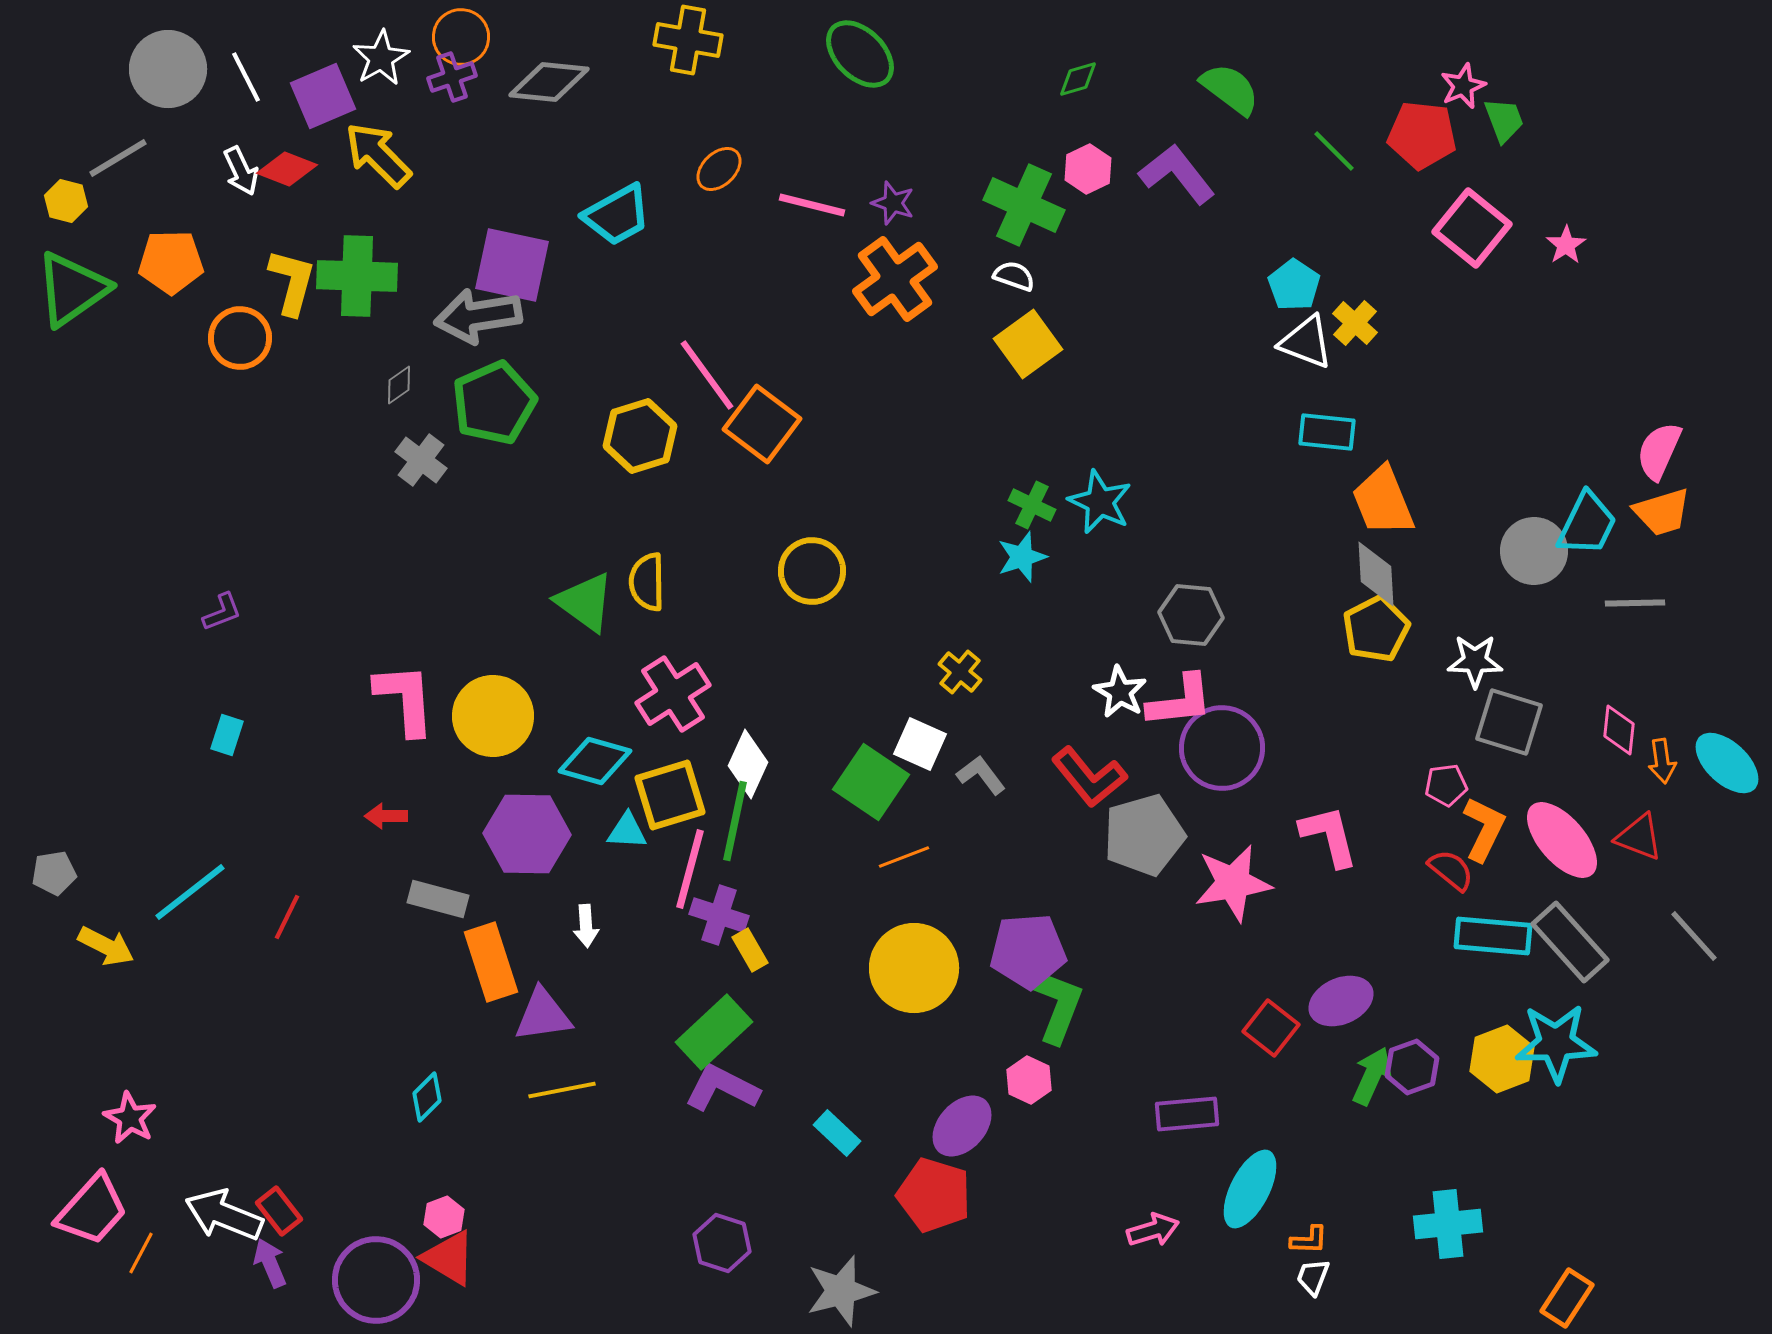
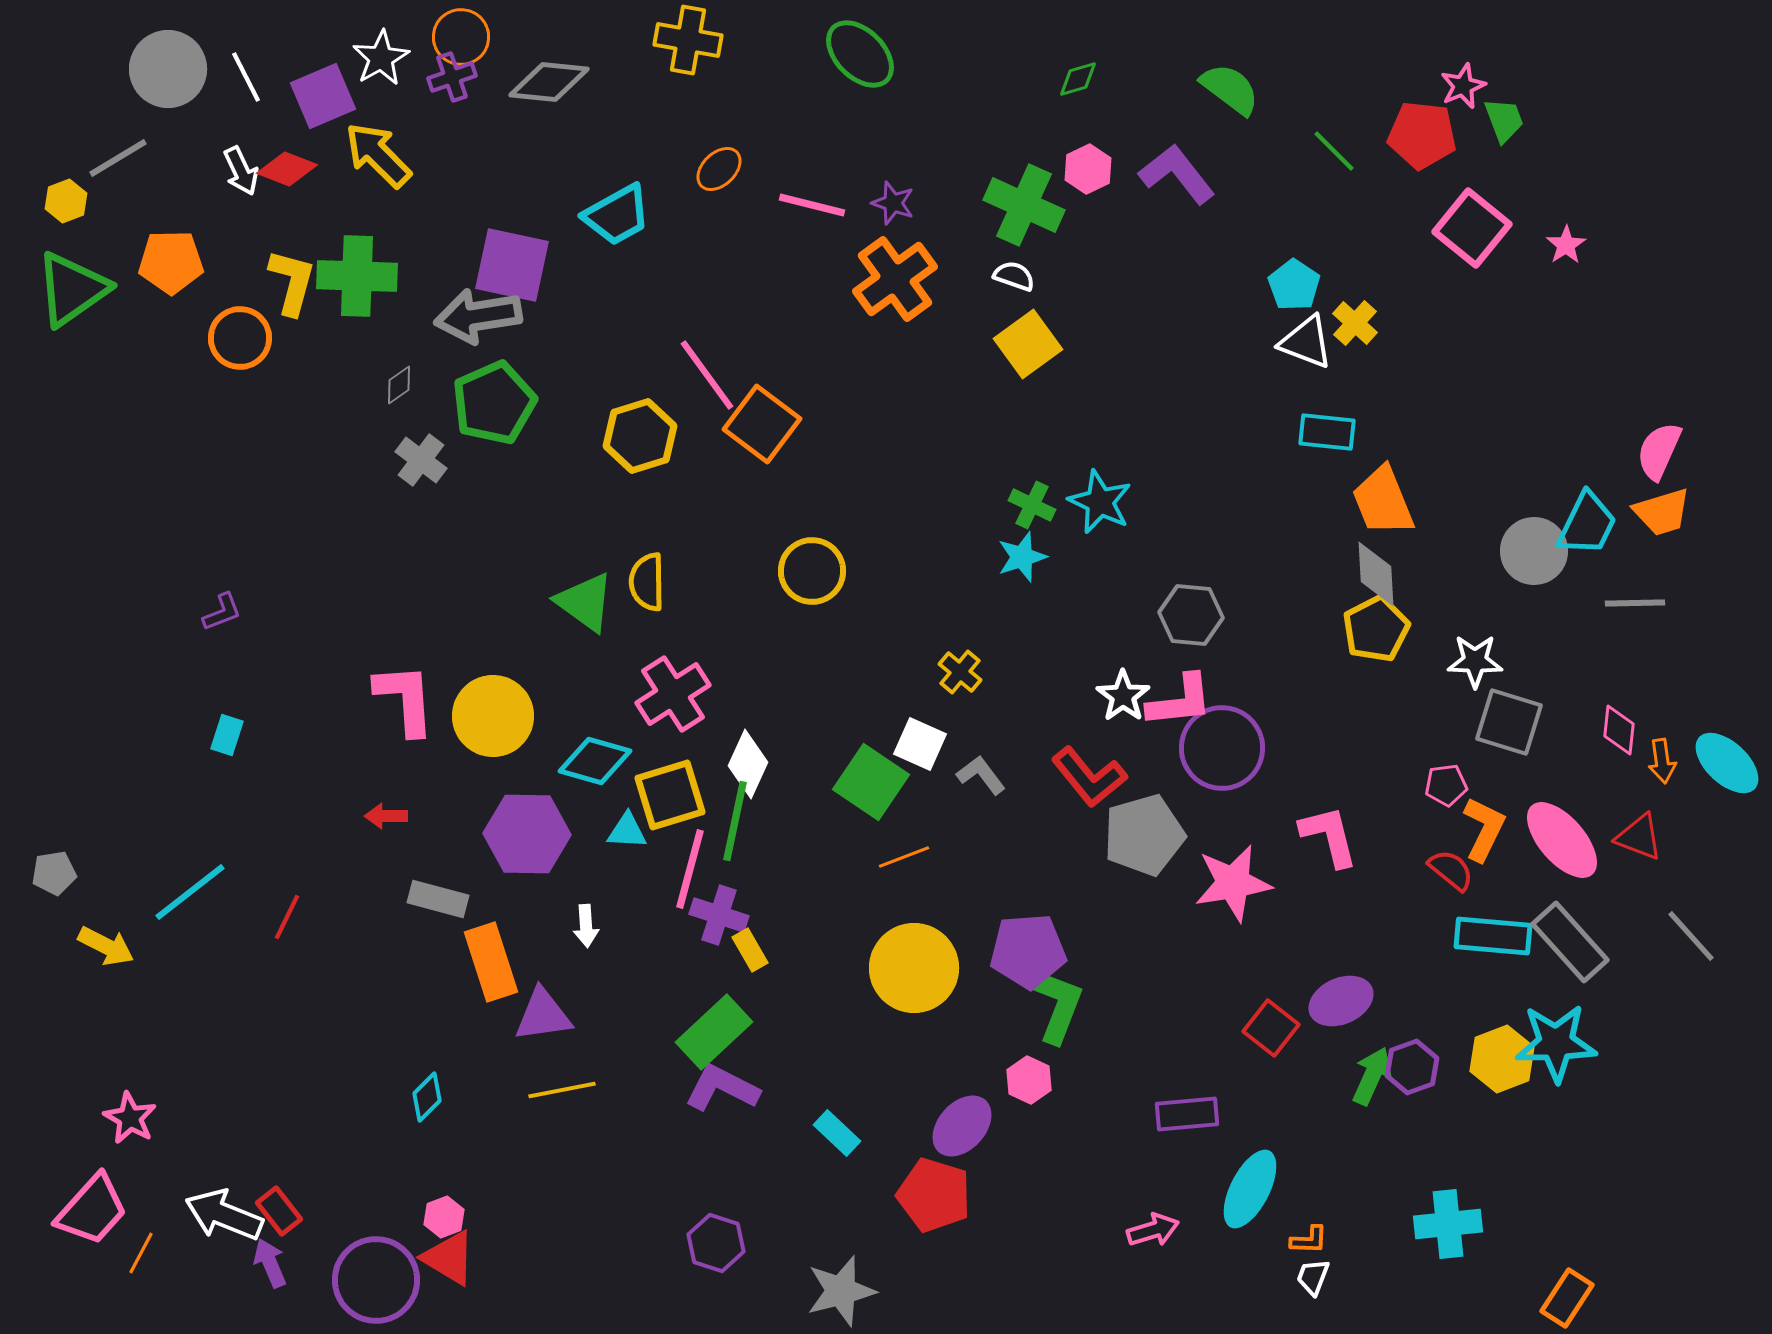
yellow hexagon at (66, 201): rotated 24 degrees clockwise
white star at (1120, 692): moved 3 px right, 4 px down; rotated 6 degrees clockwise
gray line at (1694, 936): moved 3 px left
purple hexagon at (722, 1243): moved 6 px left
